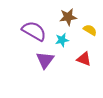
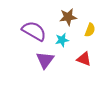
yellow semicircle: rotated 80 degrees clockwise
